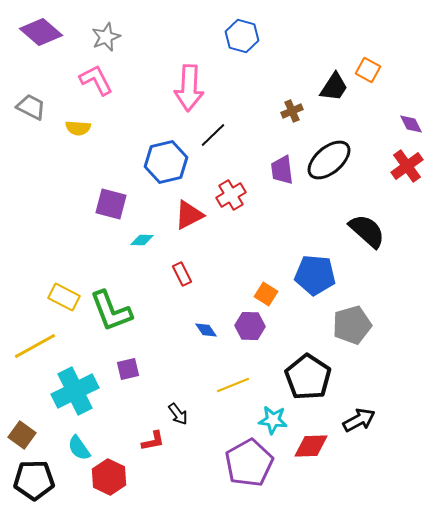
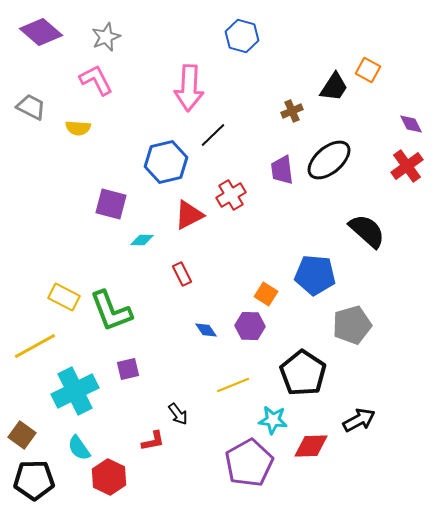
black pentagon at (308, 377): moved 5 px left, 4 px up
